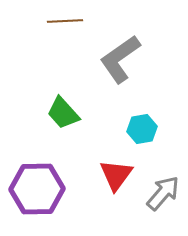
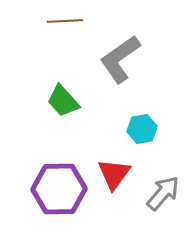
green trapezoid: moved 12 px up
red triangle: moved 2 px left, 1 px up
purple hexagon: moved 22 px right
